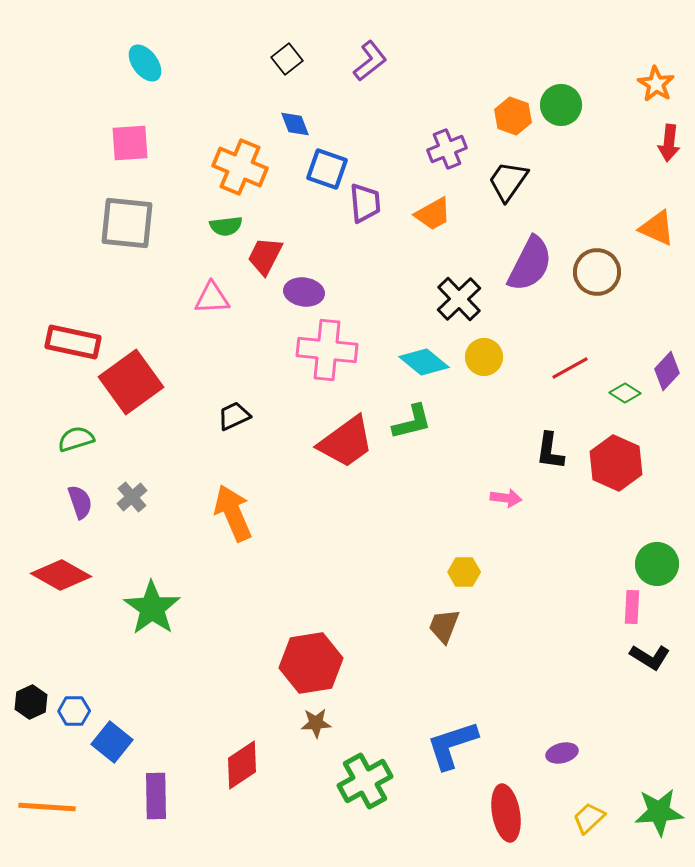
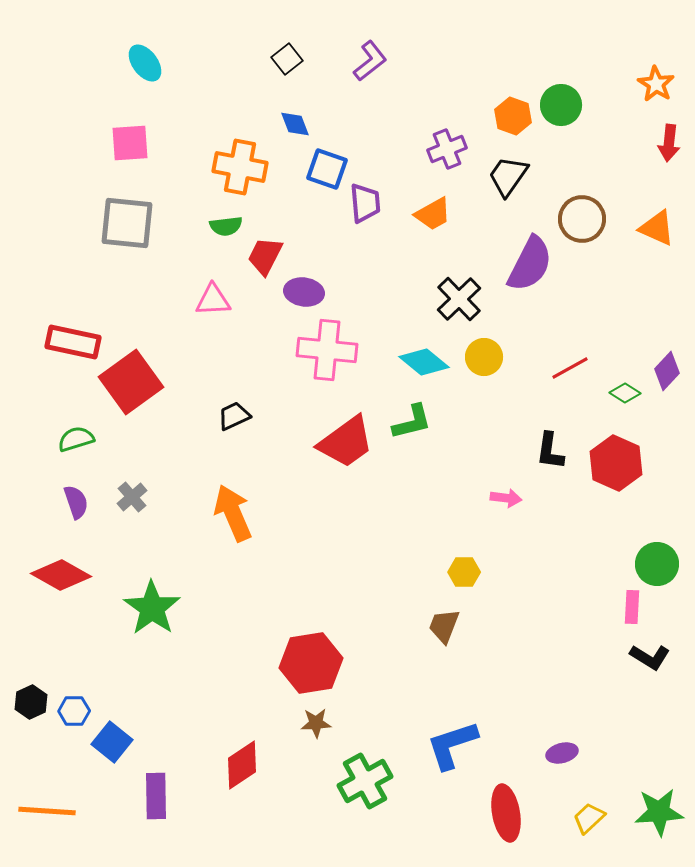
orange cross at (240, 167): rotated 12 degrees counterclockwise
black trapezoid at (508, 181): moved 5 px up
brown circle at (597, 272): moved 15 px left, 53 px up
pink triangle at (212, 298): moved 1 px right, 2 px down
purple semicircle at (80, 502): moved 4 px left
orange line at (47, 807): moved 4 px down
